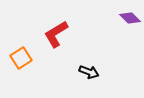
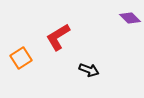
red L-shape: moved 2 px right, 3 px down
black arrow: moved 2 px up
